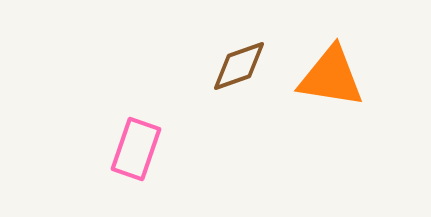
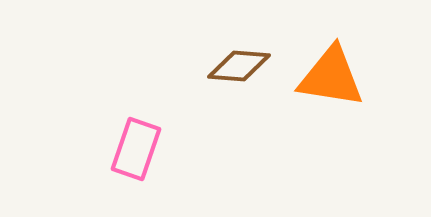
brown diamond: rotated 24 degrees clockwise
